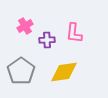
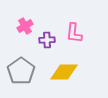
yellow diamond: rotated 8 degrees clockwise
